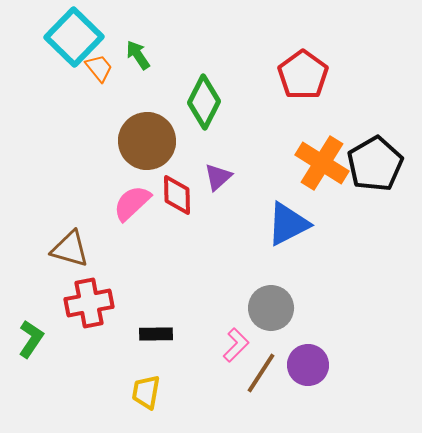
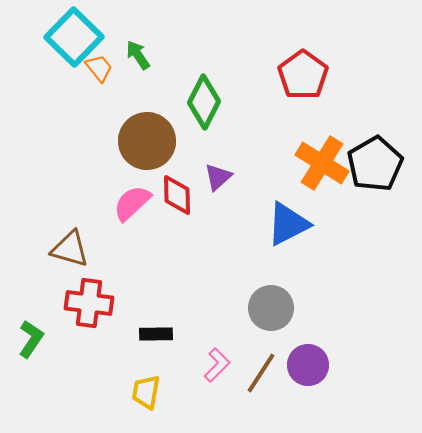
red cross: rotated 18 degrees clockwise
pink L-shape: moved 19 px left, 20 px down
